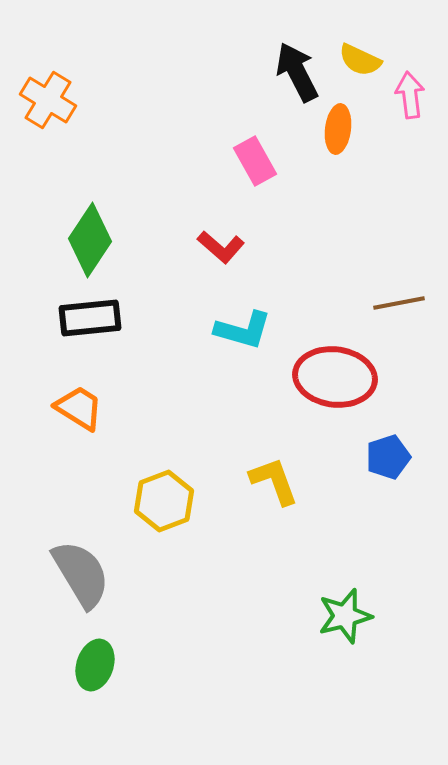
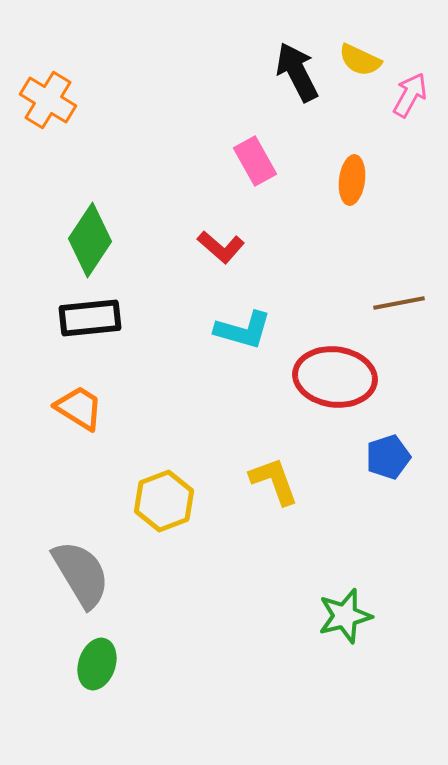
pink arrow: rotated 36 degrees clockwise
orange ellipse: moved 14 px right, 51 px down
green ellipse: moved 2 px right, 1 px up
